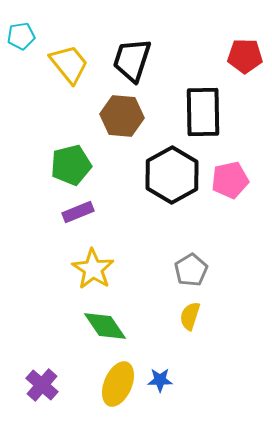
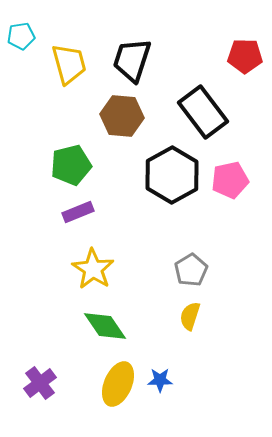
yellow trapezoid: rotated 24 degrees clockwise
black rectangle: rotated 36 degrees counterclockwise
purple cross: moved 2 px left, 2 px up; rotated 12 degrees clockwise
